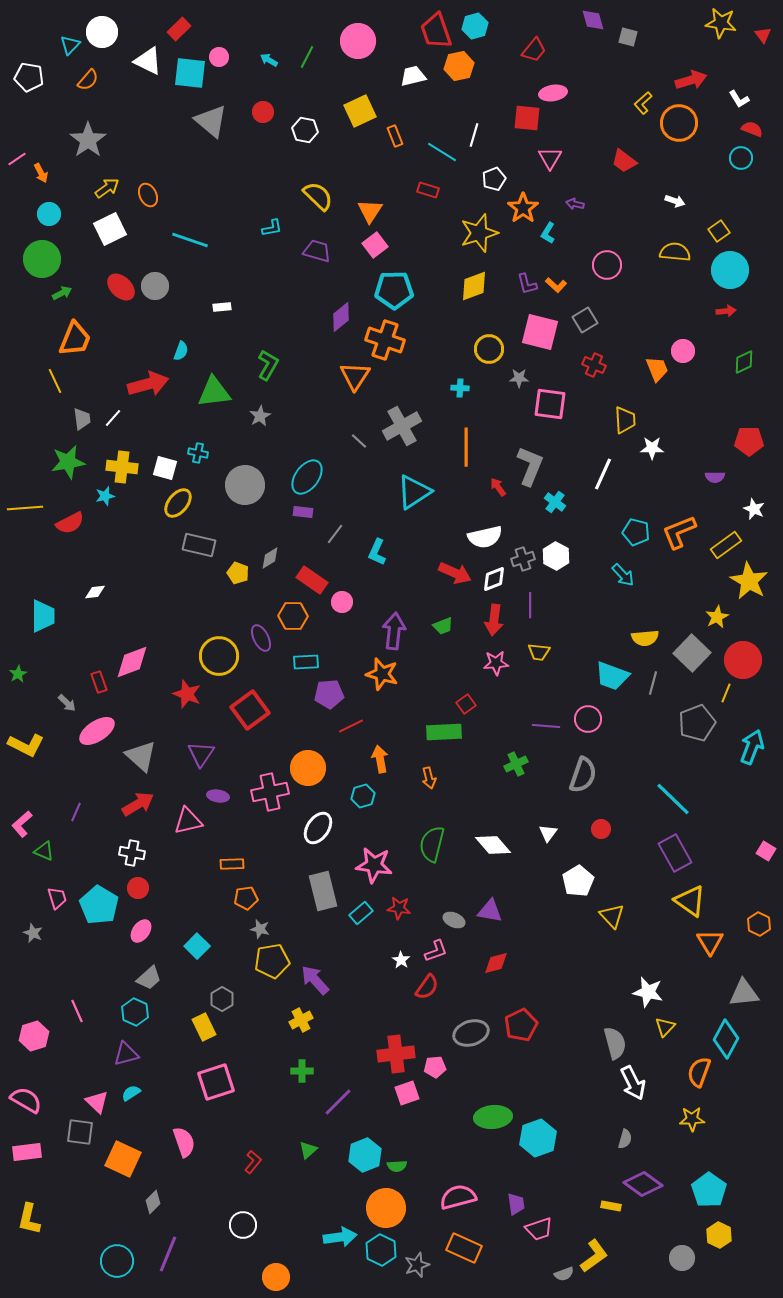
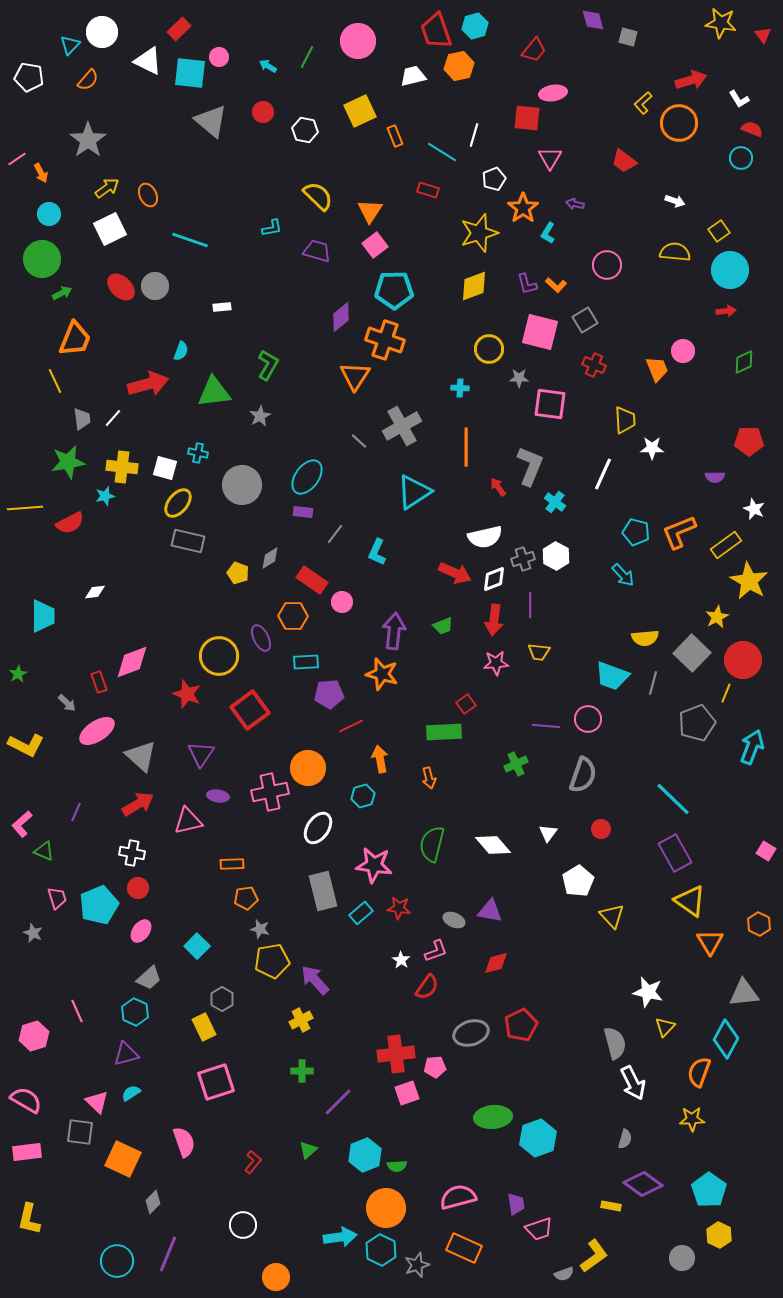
cyan arrow at (269, 60): moved 1 px left, 6 px down
gray circle at (245, 485): moved 3 px left
gray rectangle at (199, 545): moved 11 px left, 4 px up
cyan pentagon at (99, 905): rotated 18 degrees clockwise
